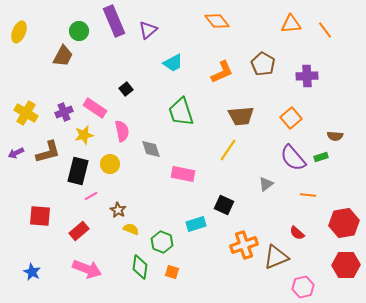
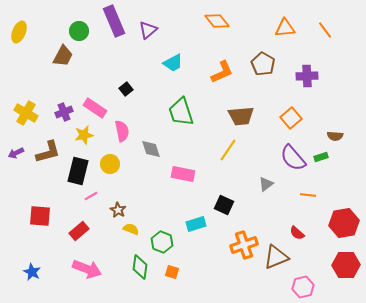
orange triangle at (291, 24): moved 6 px left, 4 px down
